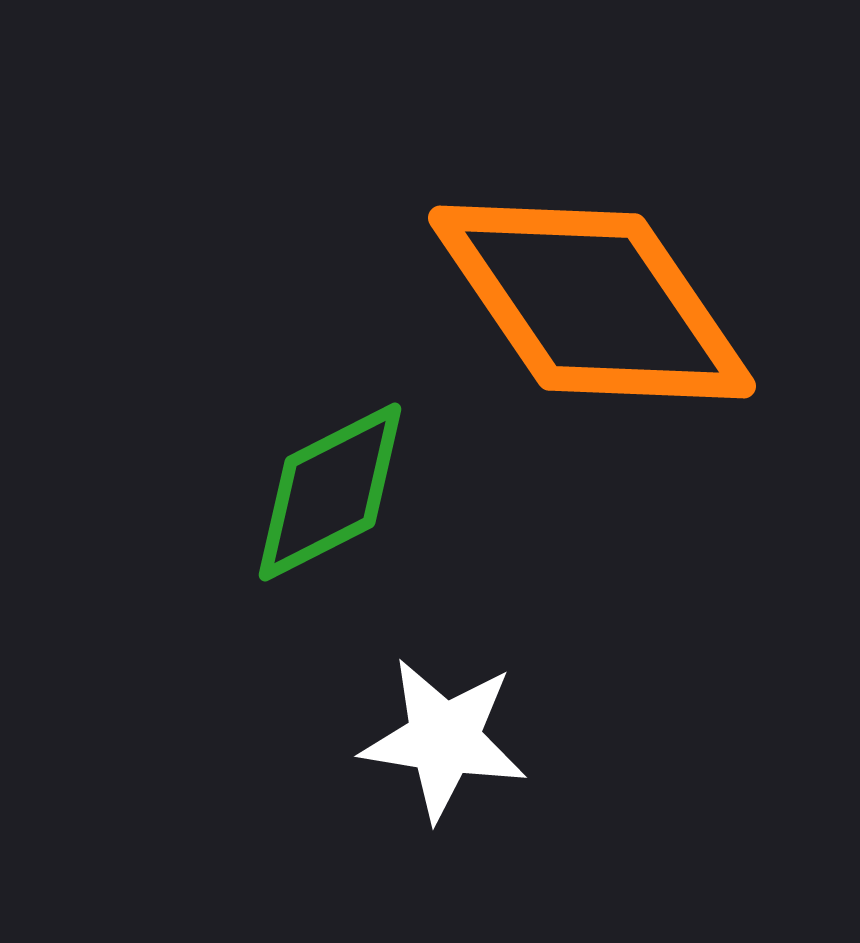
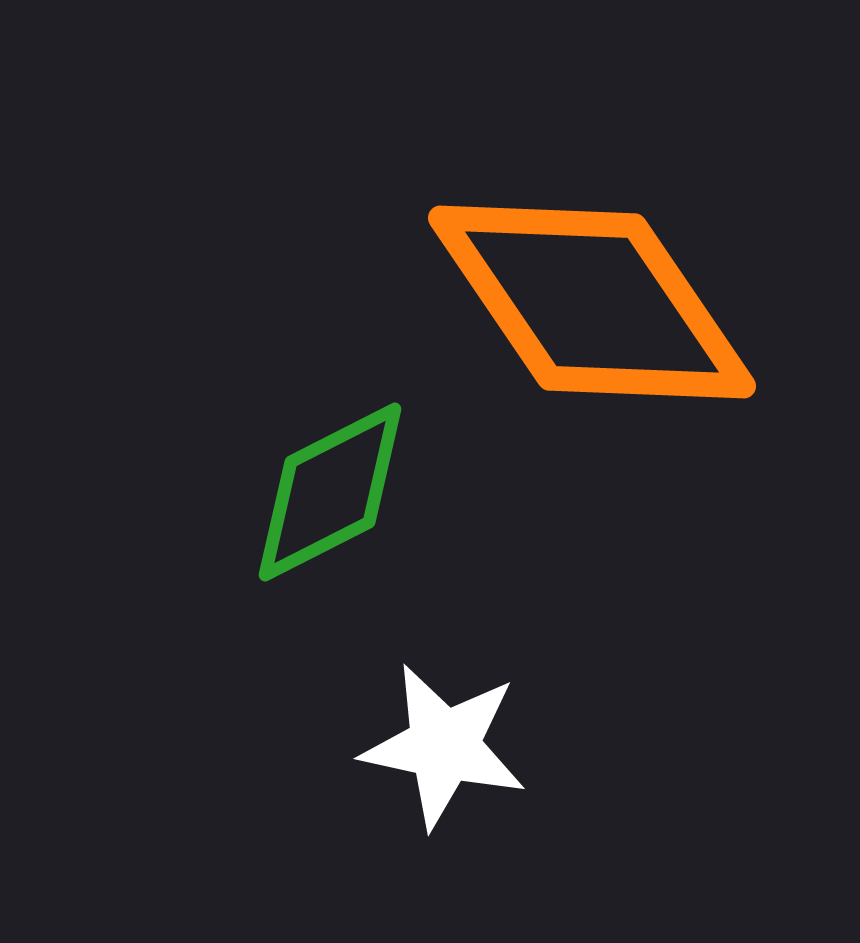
white star: moved 7 px down; rotated 3 degrees clockwise
